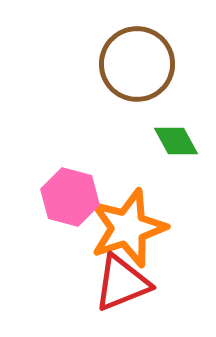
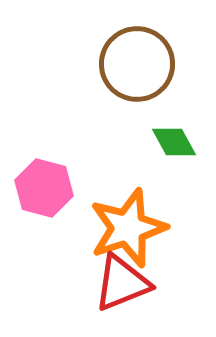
green diamond: moved 2 px left, 1 px down
pink hexagon: moved 26 px left, 9 px up
